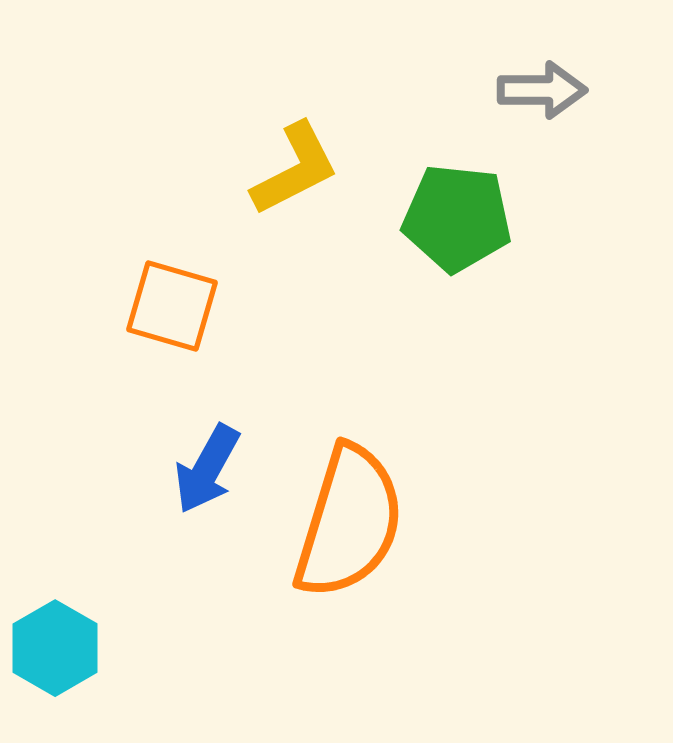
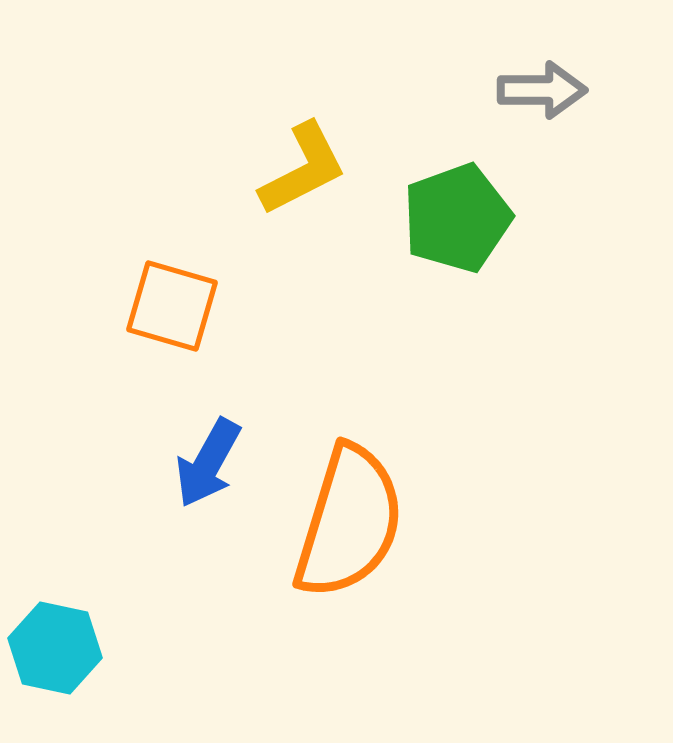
yellow L-shape: moved 8 px right
green pentagon: rotated 26 degrees counterclockwise
blue arrow: moved 1 px right, 6 px up
cyan hexagon: rotated 18 degrees counterclockwise
